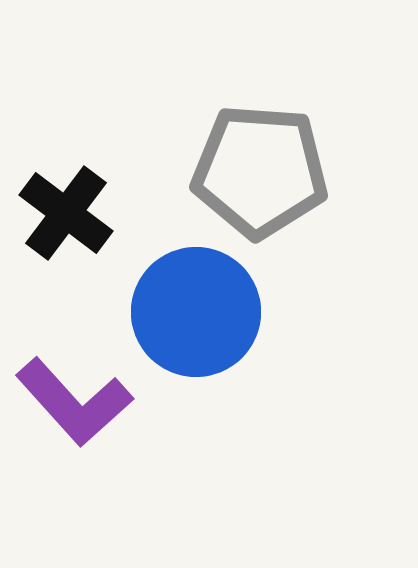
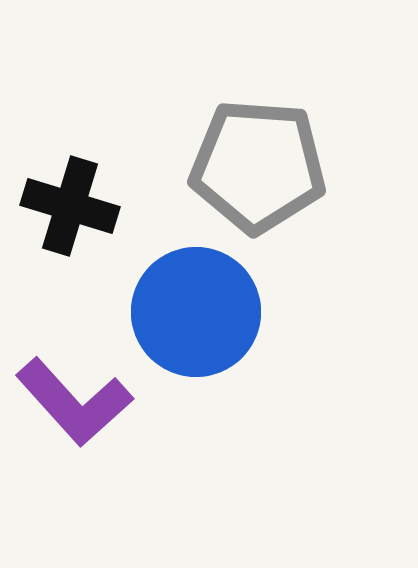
gray pentagon: moved 2 px left, 5 px up
black cross: moved 4 px right, 7 px up; rotated 20 degrees counterclockwise
